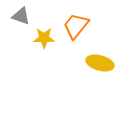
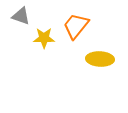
yellow ellipse: moved 4 px up; rotated 12 degrees counterclockwise
